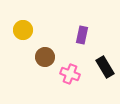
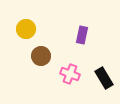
yellow circle: moved 3 px right, 1 px up
brown circle: moved 4 px left, 1 px up
black rectangle: moved 1 px left, 11 px down
